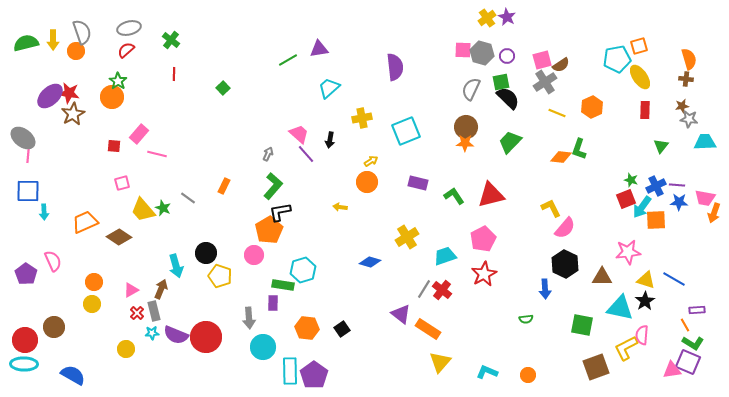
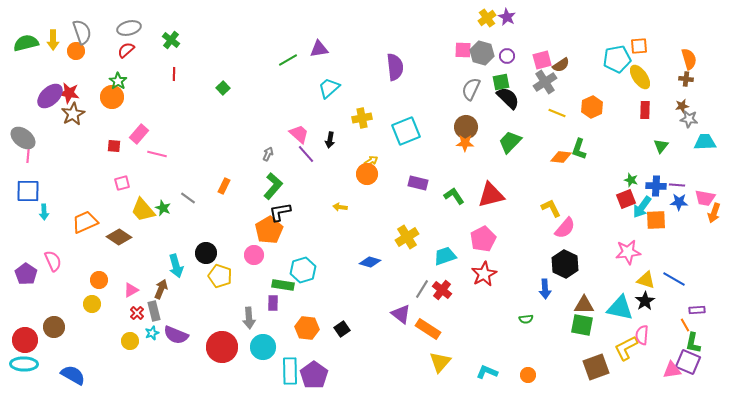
orange square at (639, 46): rotated 12 degrees clockwise
orange circle at (367, 182): moved 8 px up
blue cross at (656, 186): rotated 30 degrees clockwise
brown triangle at (602, 277): moved 18 px left, 28 px down
orange circle at (94, 282): moved 5 px right, 2 px up
gray line at (424, 289): moved 2 px left
cyan star at (152, 333): rotated 16 degrees counterclockwise
red circle at (206, 337): moved 16 px right, 10 px down
green L-shape at (693, 343): rotated 70 degrees clockwise
yellow circle at (126, 349): moved 4 px right, 8 px up
